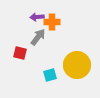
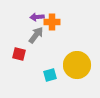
gray arrow: moved 2 px left, 2 px up
red square: moved 1 px left, 1 px down
